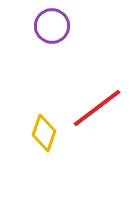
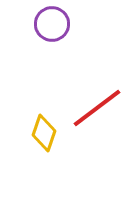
purple circle: moved 2 px up
